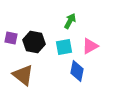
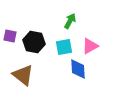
purple square: moved 1 px left, 2 px up
blue diamond: moved 1 px right, 2 px up; rotated 15 degrees counterclockwise
